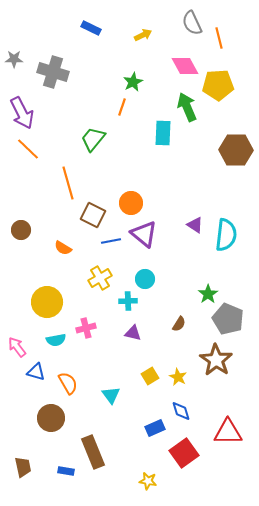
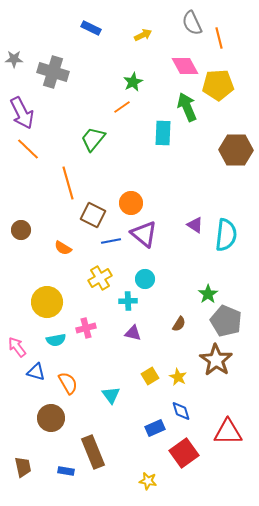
orange line at (122, 107): rotated 36 degrees clockwise
gray pentagon at (228, 319): moved 2 px left, 2 px down
